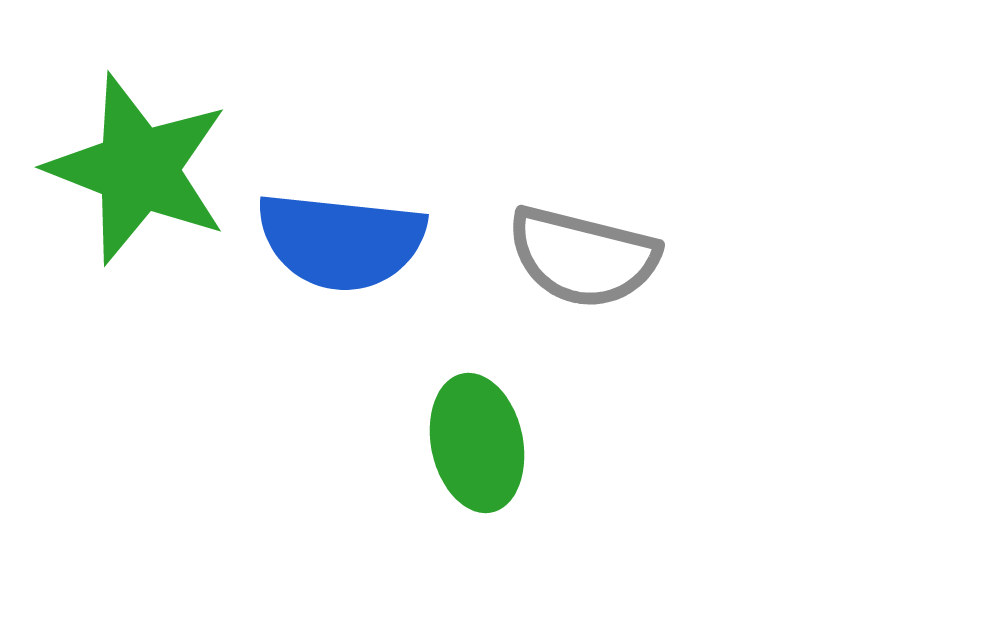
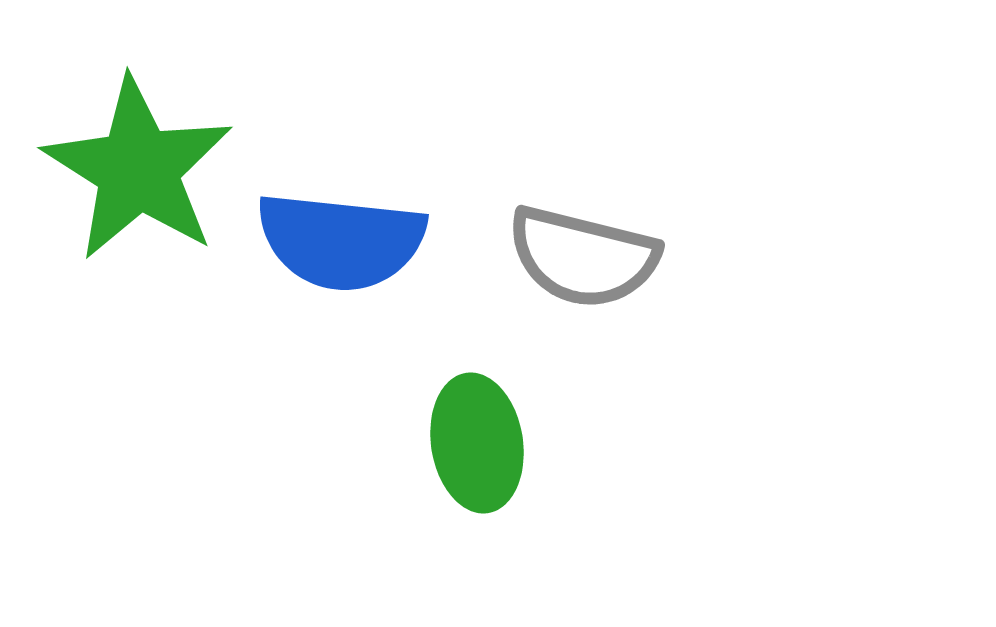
green star: rotated 11 degrees clockwise
green ellipse: rotated 3 degrees clockwise
